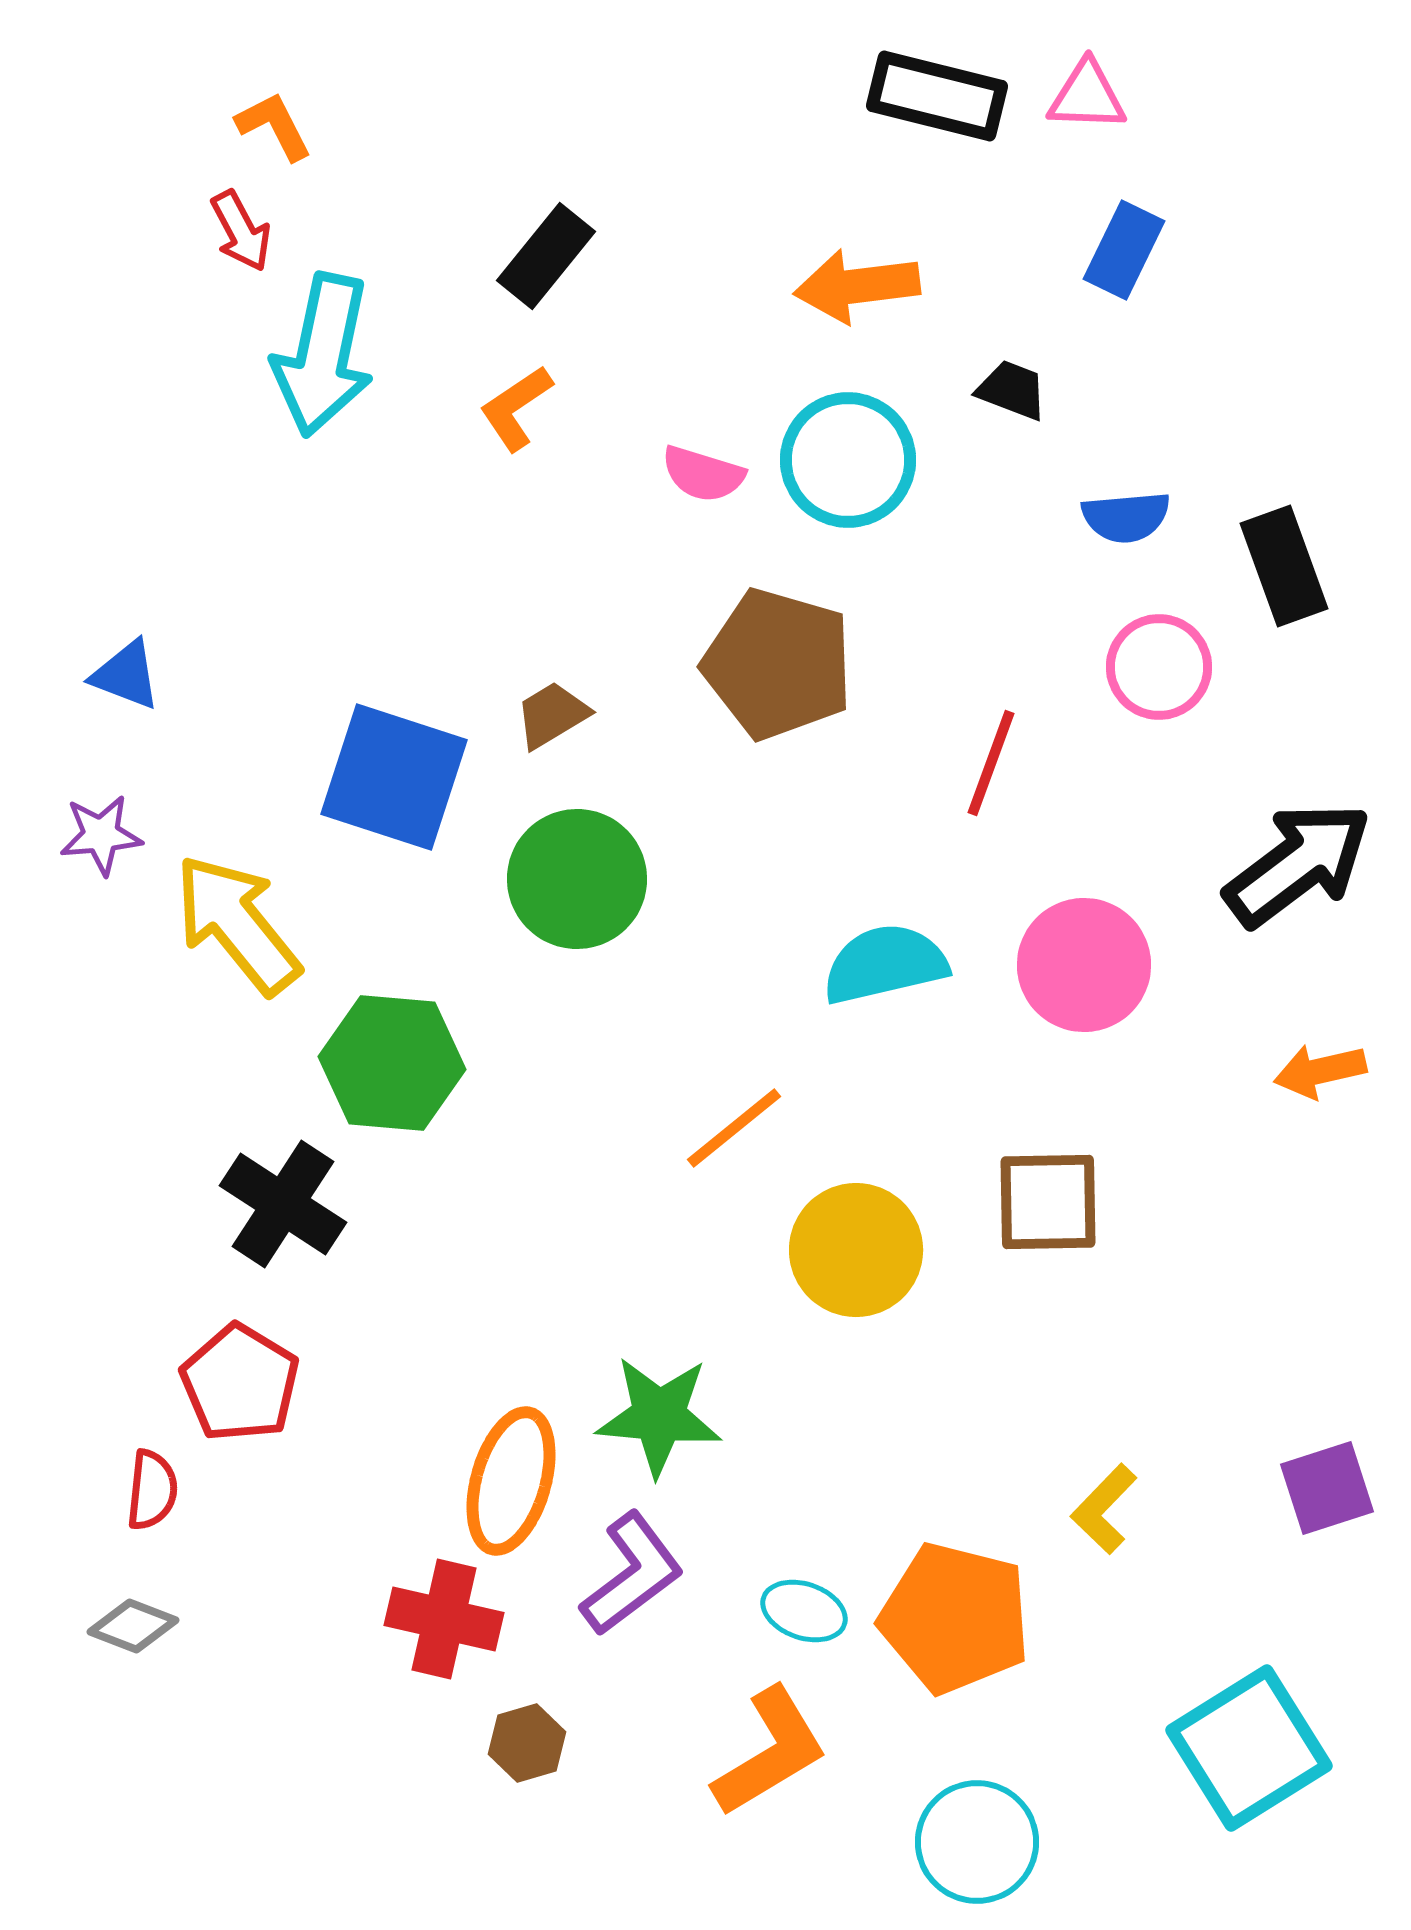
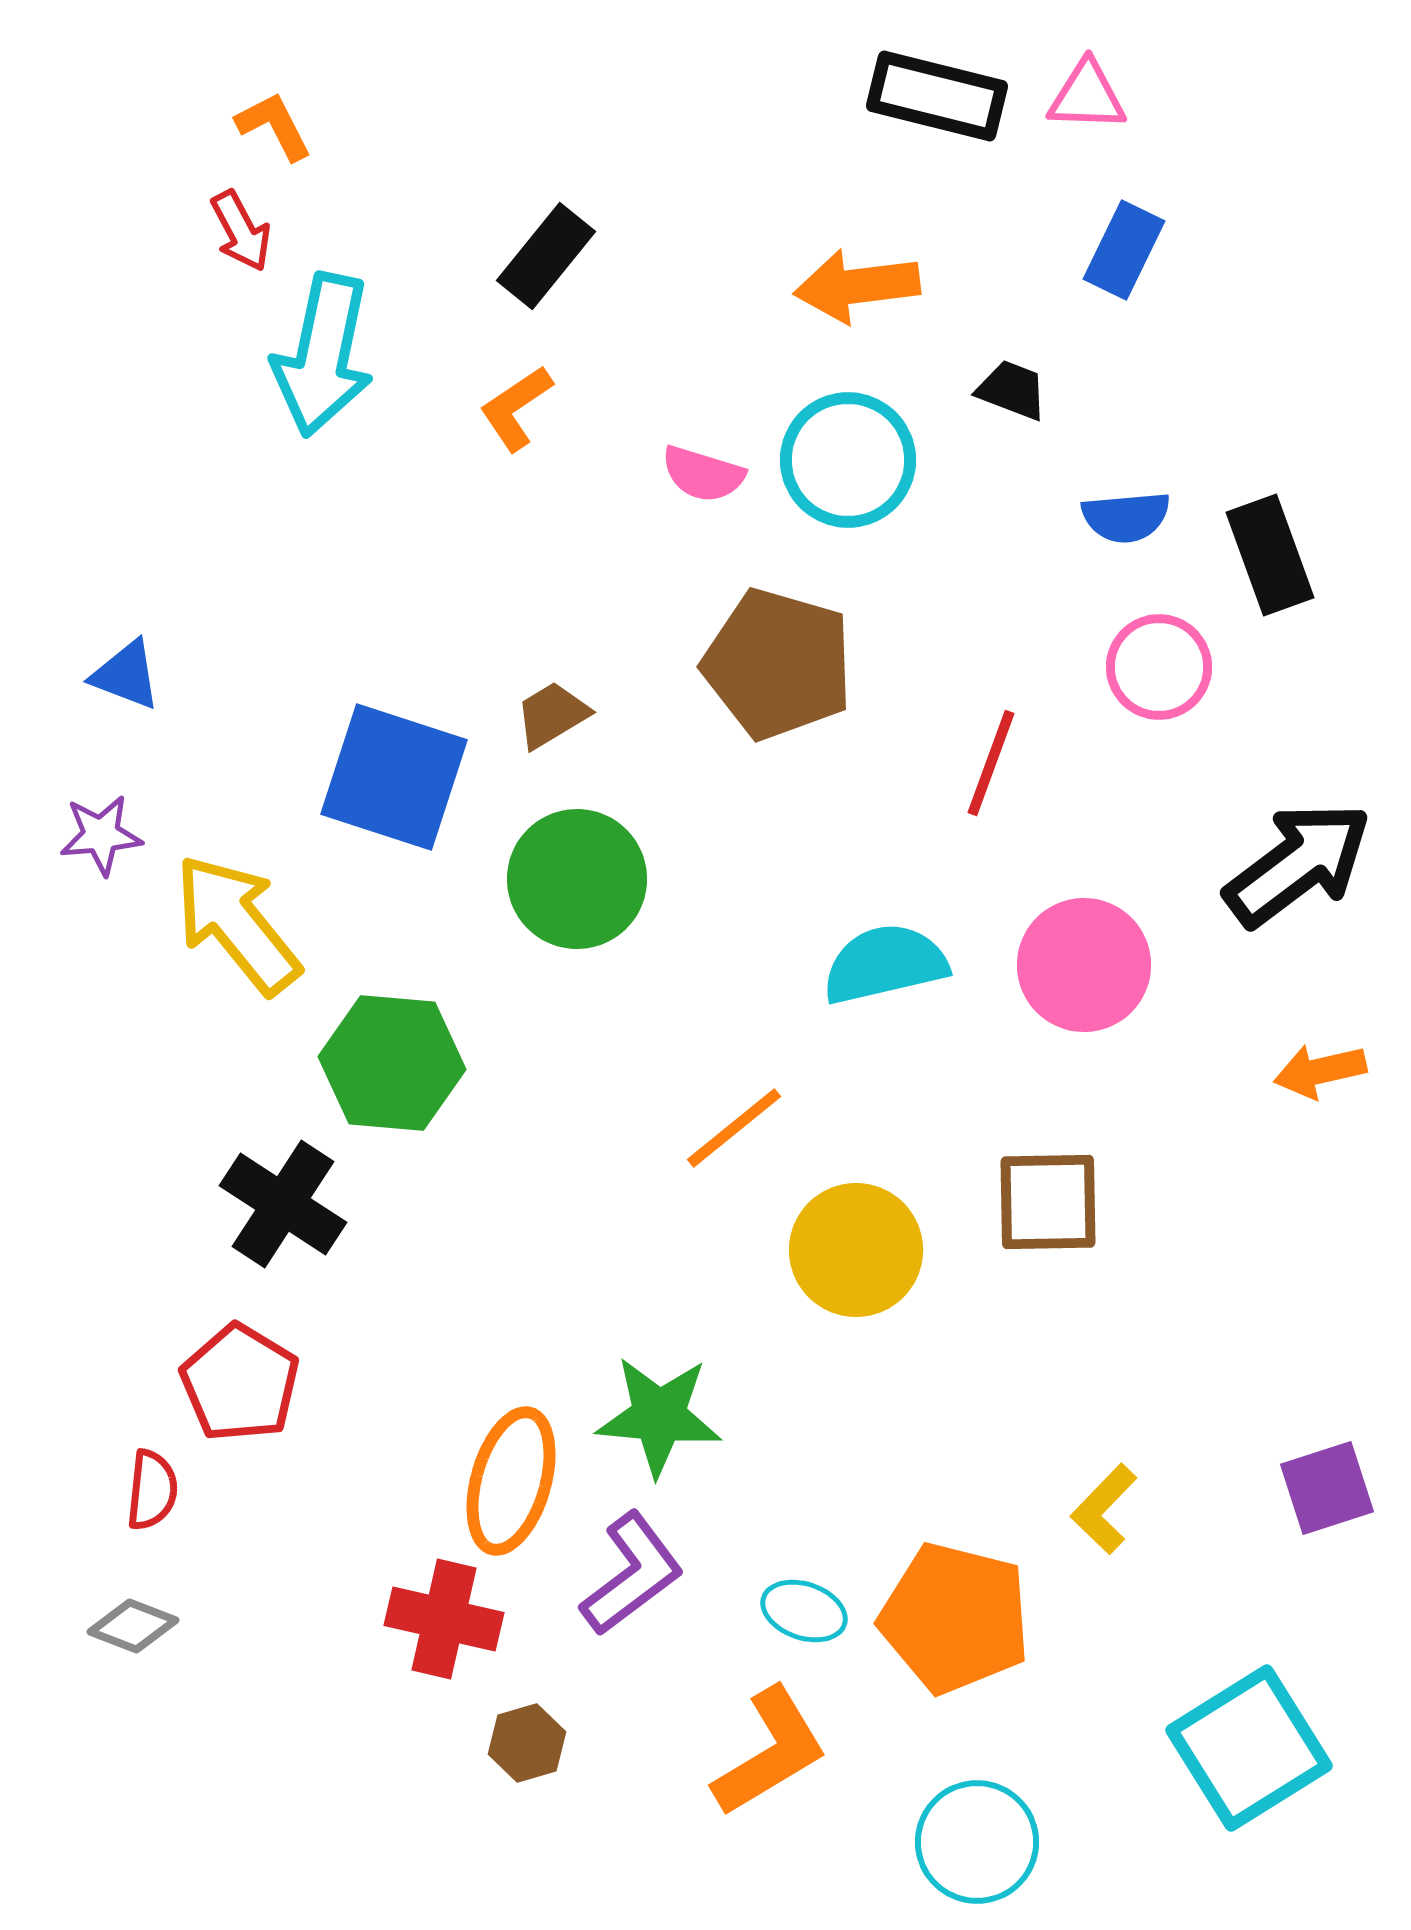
black rectangle at (1284, 566): moved 14 px left, 11 px up
